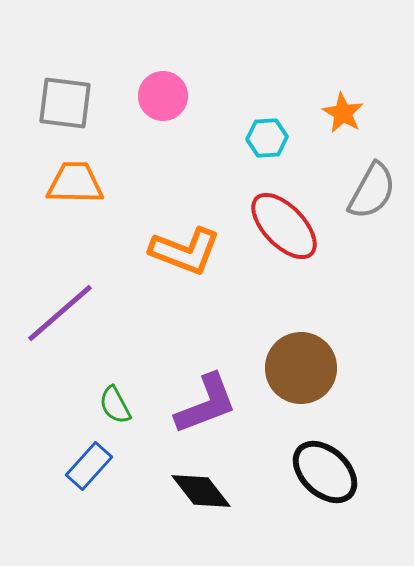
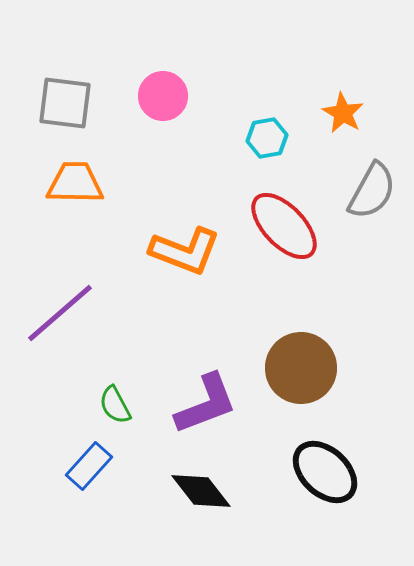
cyan hexagon: rotated 6 degrees counterclockwise
